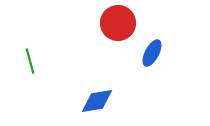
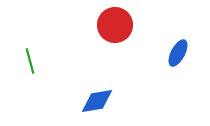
red circle: moved 3 px left, 2 px down
blue ellipse: moved 26 px right
